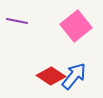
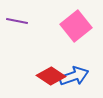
blue arrow: rotated 32 degrees clockwise
